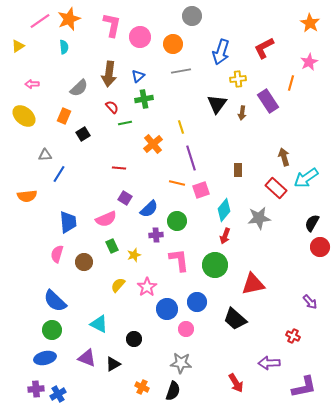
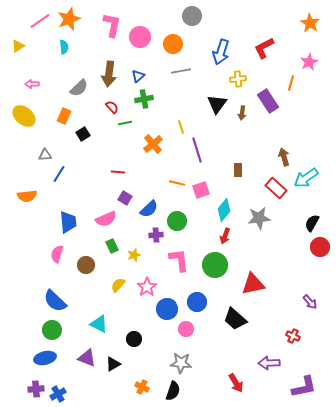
purple line at (191, 158): moved 6 px right, 8 px up
red line at (119, 168): moved 1 px left, 4 px down
brown circle at (84, 262): moved 2 px right, 3 px down
